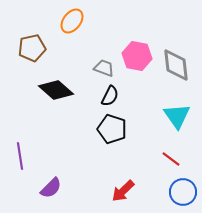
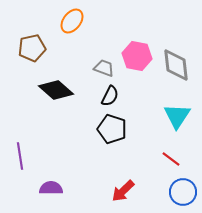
cyan triangle: rotated 8 degrees clockwise
purple semicircle: rotated 135 degrees counterclockwise
